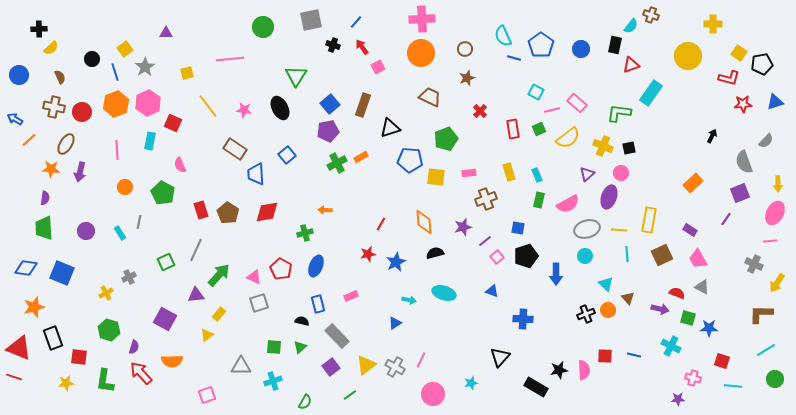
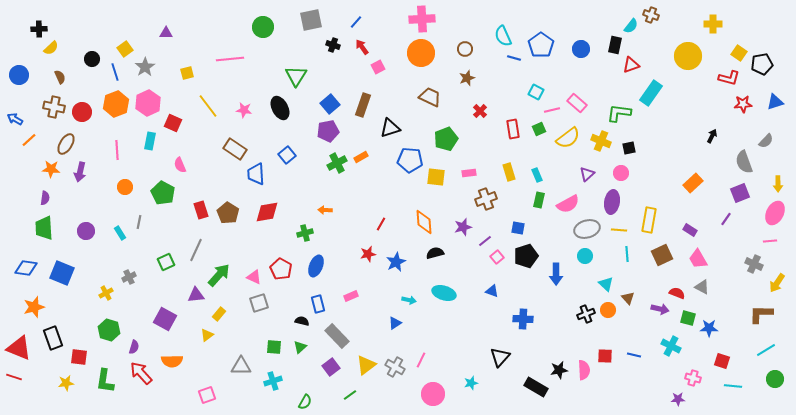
yellow cross at (603, 146): moved 2 px left, 5 px up
purple ellipse at (609, 197): moved 3 px right, 5 px down; rotated 10 degrees counterclockwise
